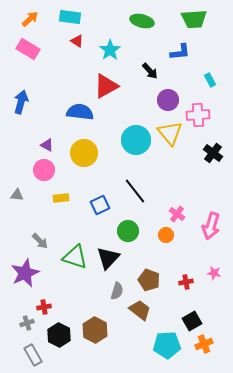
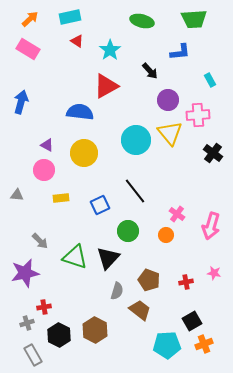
cyan rectangle at (70, 17): rotated 20 degrees counterclockwise
purple star at (25, 273): rotated 12 degrees clockwise
